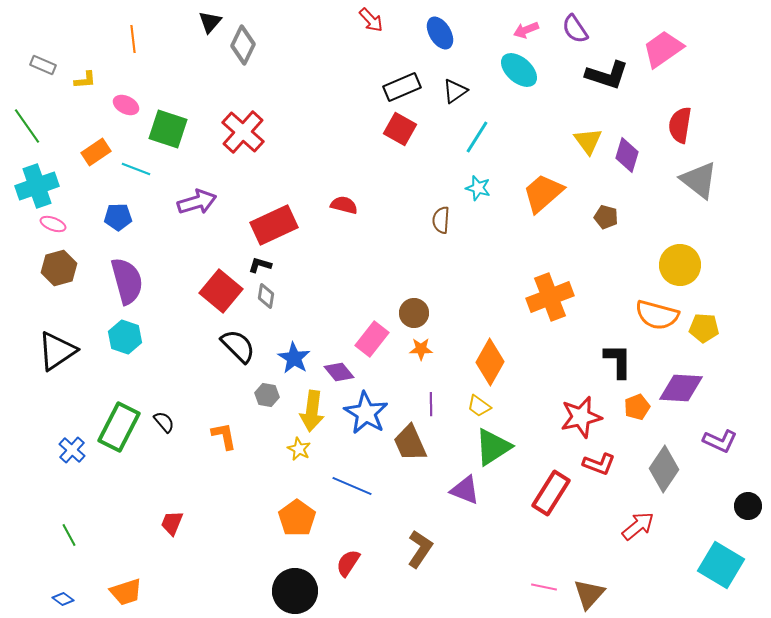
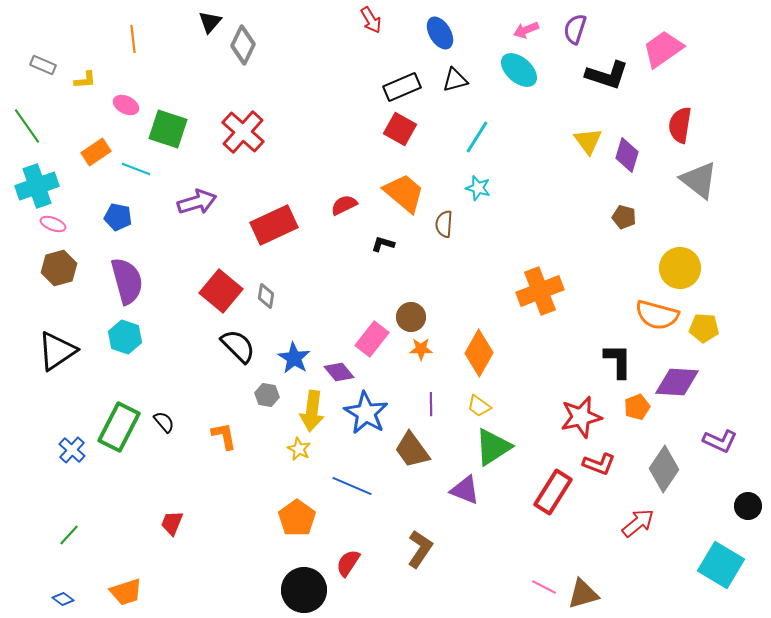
red arrow at (371, 20): rotated 12 degrees clockwise
purple semicircle at (575, 29): rotated 52 degrees clockwise
black triangle at (455, 91): moved 11 px up; rotated 20 degrees clockwise
orange trapezoid at (543, 193): moved 139 px left; rotated 81 degrees clockwise
red semicircle at (344, 205): rotated 40 degrees counterclockwise
blue pentagon at (118, 217): rotated 12 degrees clockwise
brown pentagon at (606, 217): moved 18 px right
brown semicircle at (441, 220): moved 3 px right, 4 px down
black L-shape at (260, 265): moved 123 px right, 21 px up
yellow circle at (680, 265): moved 3 px down
orange cross at (550, 297): moved 10 px left, 6 px up
brown circle at (414, 313): moved 3 px left, 4 px down
orange diamond at (490, 362): moved 11 px left, 9 px up
purple diamond at (681, 388): moved 4 px left, 6 px up
brown trapezoid at (410, 443): moved 2 px right, 7 px down; rotated 12 degrees counterclockwise
red rectangle at (551, 493): moved 2 px right, 1 px up
red arrow at (638, 526): moved 3 px up
green line at (69, 535): rotated 70 degrees clockwise
pink line at (544, 587): rotated 15 degrees clockwise
black circle at (295, 591): moved 9 px right, 1 px up
brown triangle at (589, 594): moved 6 px left; rotated 32 degrees clockwise
